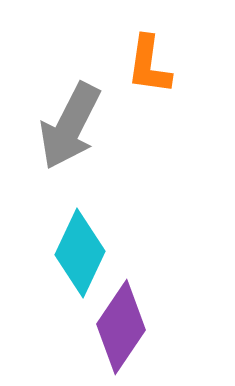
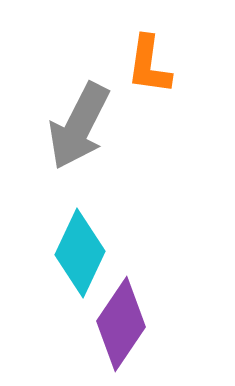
gray arrow: moved 9 px right
purple diamond: moved 3 px up
